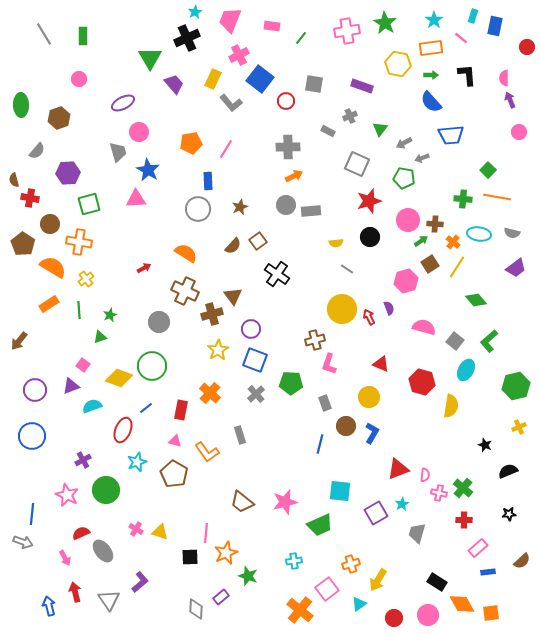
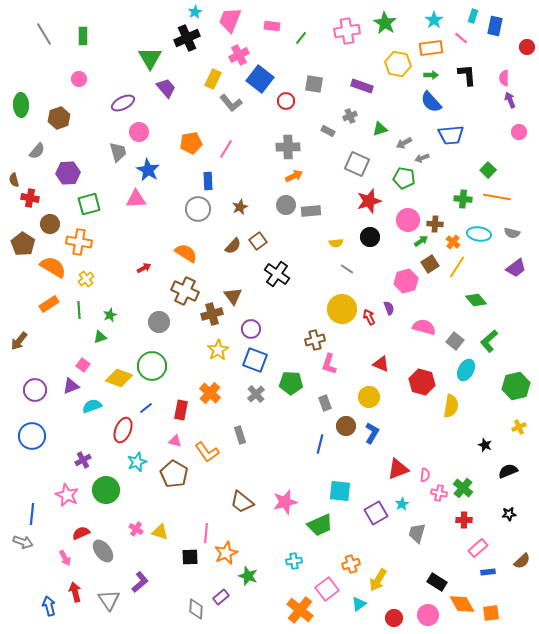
purple trapezoid at (174, 84): moved 8 px left, 4 px down
green triangle at (380, 129): rotated 35 degrees clockwise
